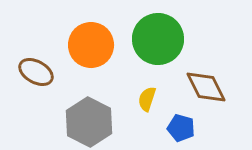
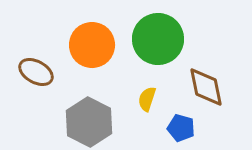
orange circle: moved 1 px right
brown diamond: rotated 15 degrees clockwise
